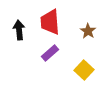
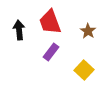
red trapezoid: rotated 16 degrees counterclockwise
purple rectangle: moved 1 px right, 1 px up; rotated 12 degrees counterclockwise
